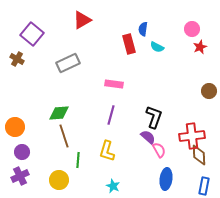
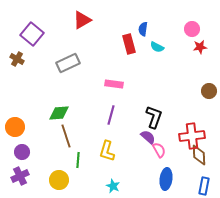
red star: rotated 16 degrees clockwise
brown line: moved 2 px right
